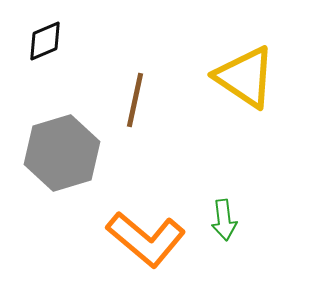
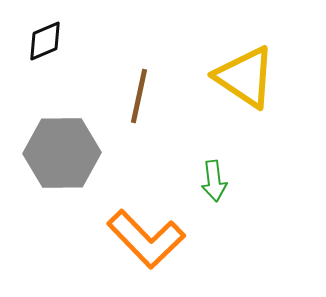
brown line: moved 4 px right, 4 px up
gray hexagon: rotated 16 degrees clockwise
green arrow: moved 10 px left, 39 px up
orange L-shape: rotated 6 degrees clockwise
